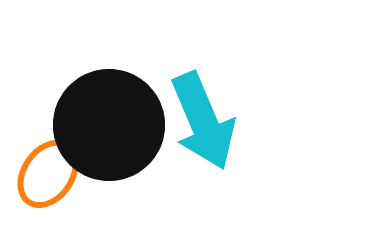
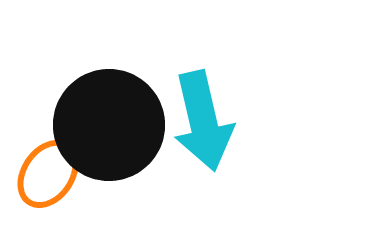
cyan arrow: rotated 10 degrees clockwise
